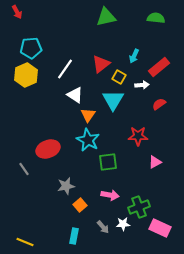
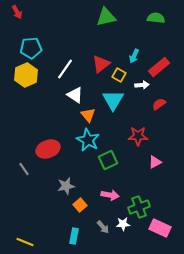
yellow square: moved 2 px up
orange triangle: rotated 14 degrees counterclockwise
green square: moved 2 px up; rotated 18 degrees counterclockwise
